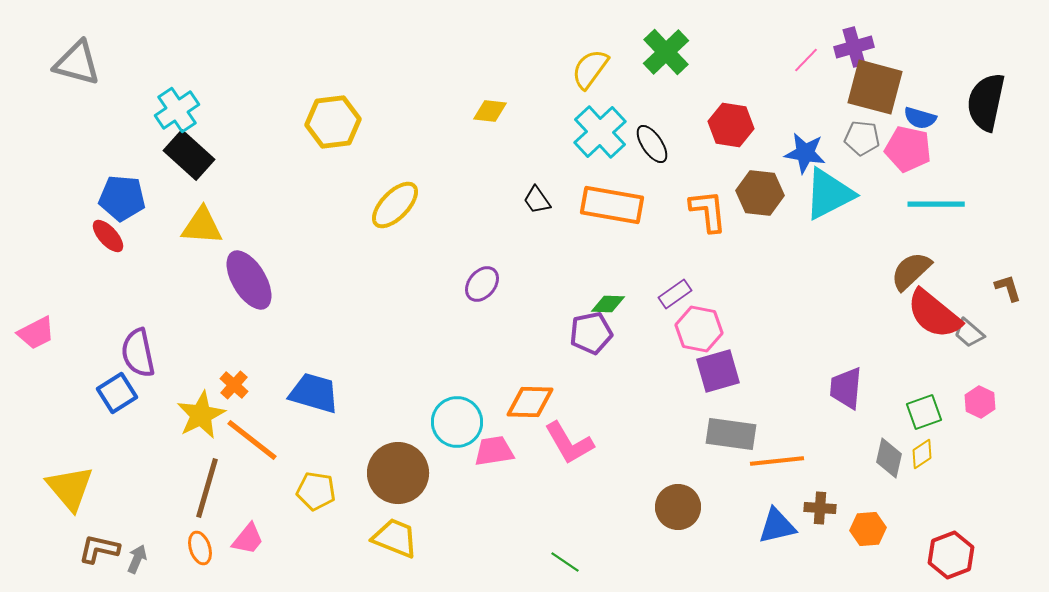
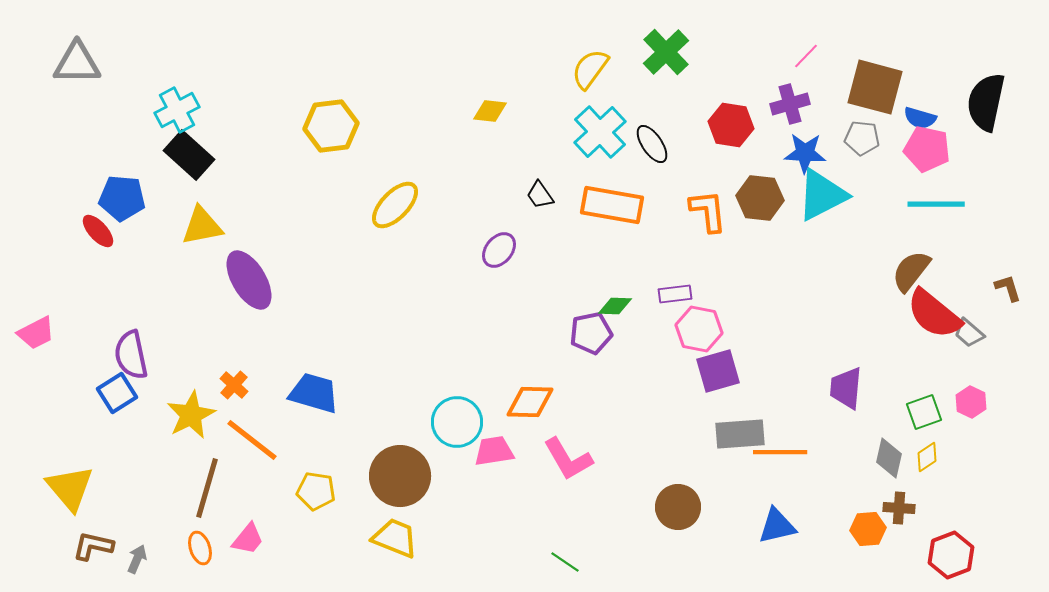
purple cross at (854, 47): moved 64 px left, 57 px down
pink line at (806, 60): moved 4 px up
gray triangle at (77, 63): rotated 15 degrees counterclockwise
cyan cross at (177, 110): rotated 6 degrees clockwise
yellow hexagon at (333, 122): moved 2 px left, 4 px down
pink pentagon at (908, 149): moved 19 px right
blue star at (805, 153): rotated 6 degrees counterclockwise
brown hexagon at (760, 193): moved 5 px down
cyan triangle at (829, 194): moved 7 px left, 1 px down
black trapezoid at (537, 200): moved 3 px right, 5 px up
yellow triangle at (202, 226): rotated 15 degrees counterclockwise
red ellipse at (108, 236): moved 10 px left, 5 px up
brown semicircle at (911, 271): rotated 9 degrees counterclockwise
purple ellipse at (482, 284): moved 17 px right, 34 px up
purple rectangle at (675, 294): rotated 28 degrees clockwise
green diamond at (608, 304): moved 7 px right, 2 px down
purple semicircle at (138, 353): moved 7 px left, 2 px down
pink hexagon at (980, 402): moved 9 px left
yellow star at (201, 415): moved 10 px left
gray rectangle at (731, 434): moved 9 px right; rotated 12 degrees counterclockwise
pink L-shape at (569, 443): moved 1 px left, 16 px down
yellow diamond at (922, 454): moved 5 px right, 3 px down
orange line at (777, 461): moved 3 px right, 9 px up; rotated 6 degrees clockwise
brown circle at (398, 473): moved 2 px right, 3 px down
brown cross at (820, 508): moved 79 px right
brown L-shape at (99, 549): moved 6 px left, 3 px up
